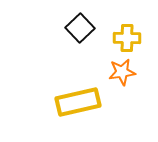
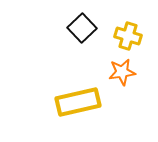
black square: moved 2 px right
yellow cross: moved 1 px right, 2 px up; rotated 16 degrees clockwise
